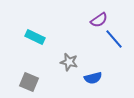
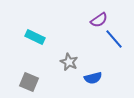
gray star: rotated 12 degrees clockwise
